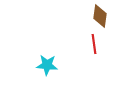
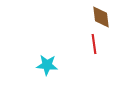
brown diamond: moved 1 px right, 1 px down; rotated 15 degrees counterclockwise
